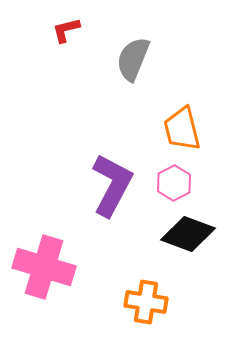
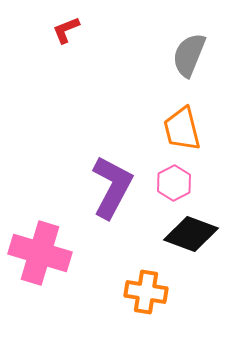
red L-shape: rotated 8 degrees counterclockwise
gray semicircle: moved 56 px right, 4 px up
purple L-shape: moved 2 px down
black diamond: moved 3 px right
pink cross: moved 4 px left, 14 px up
orange cross: moved 10 px up
